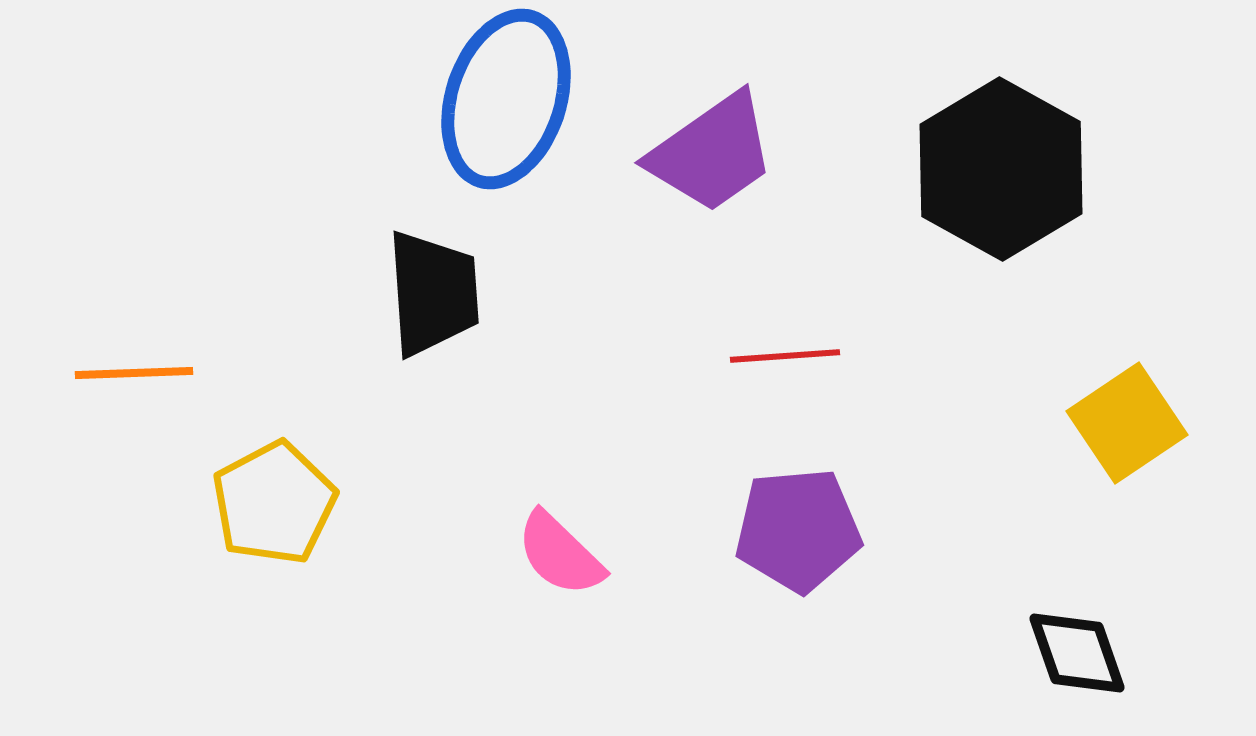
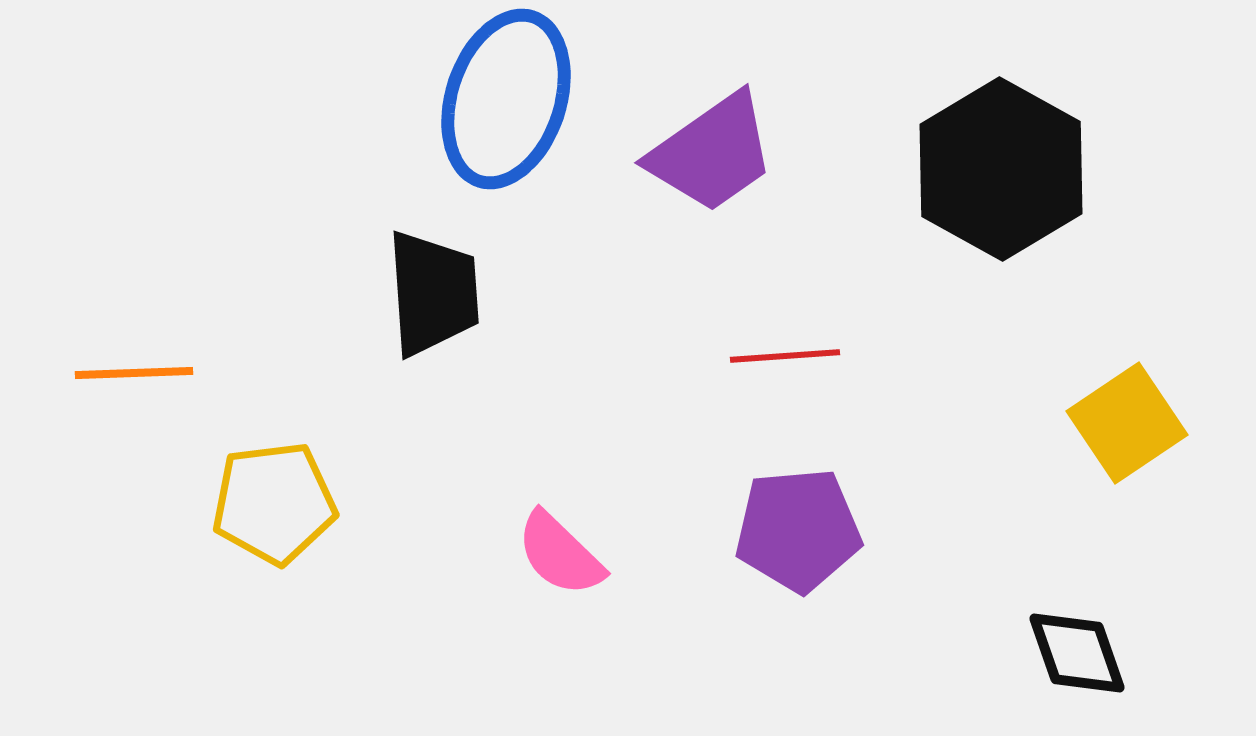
yellow pentagon: rotated 21 degrees clockwise
